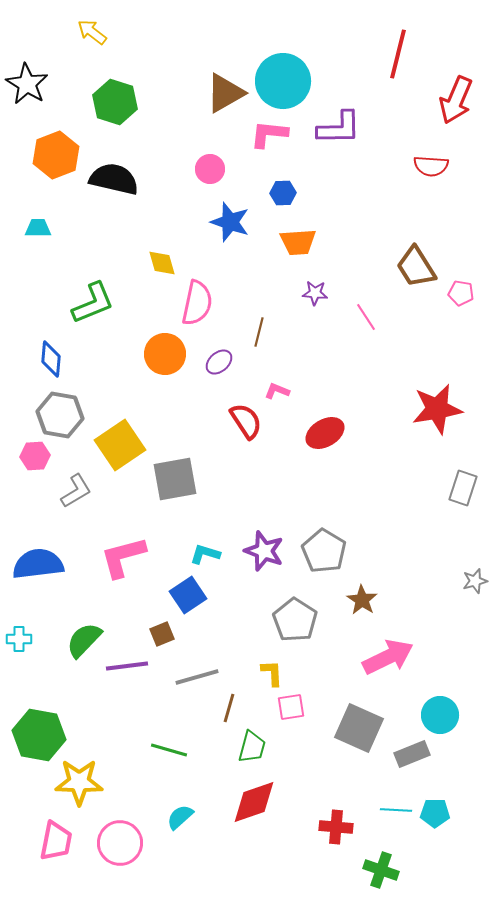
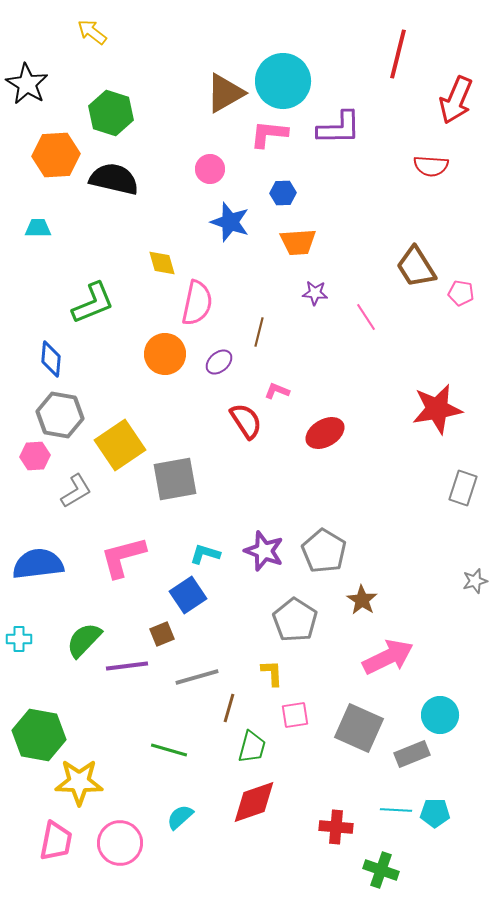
green hexagon at (115, 102): moved 4 px left, 11 px down
orange hexagon at (56, 155): rotated 18 degrees clockwise
pink square at (291, 707): moved 4 px right, 8 px down
